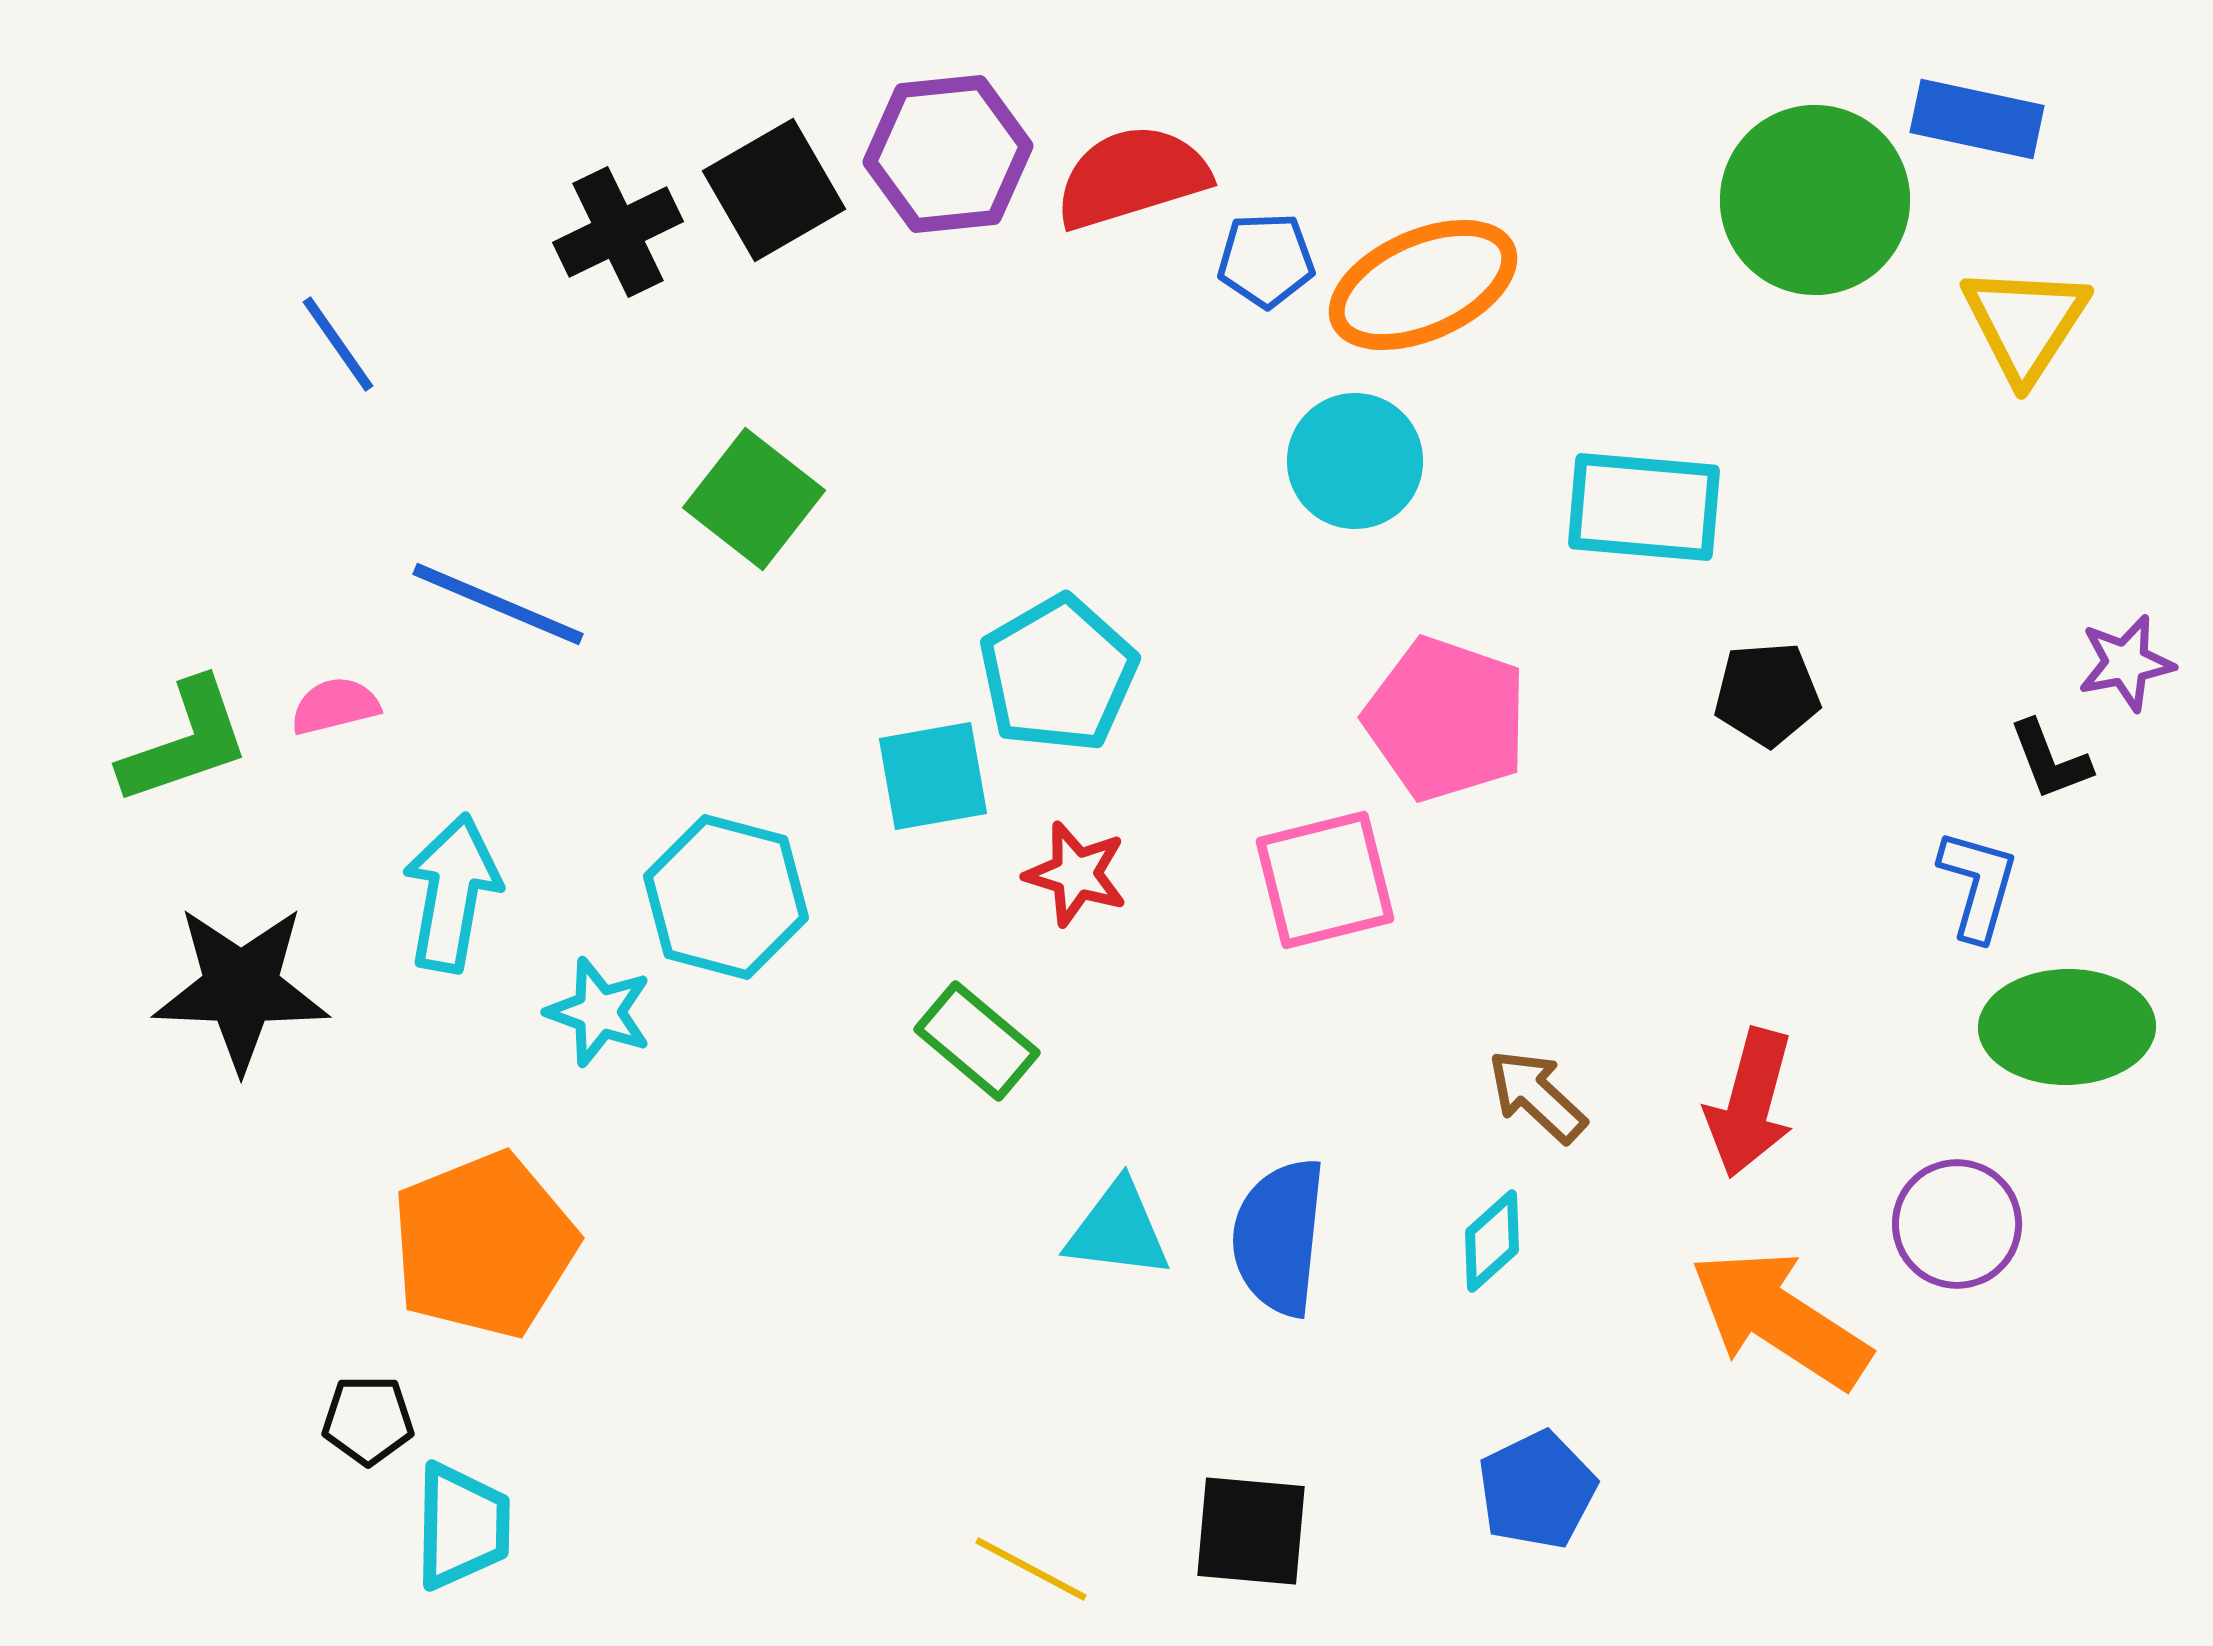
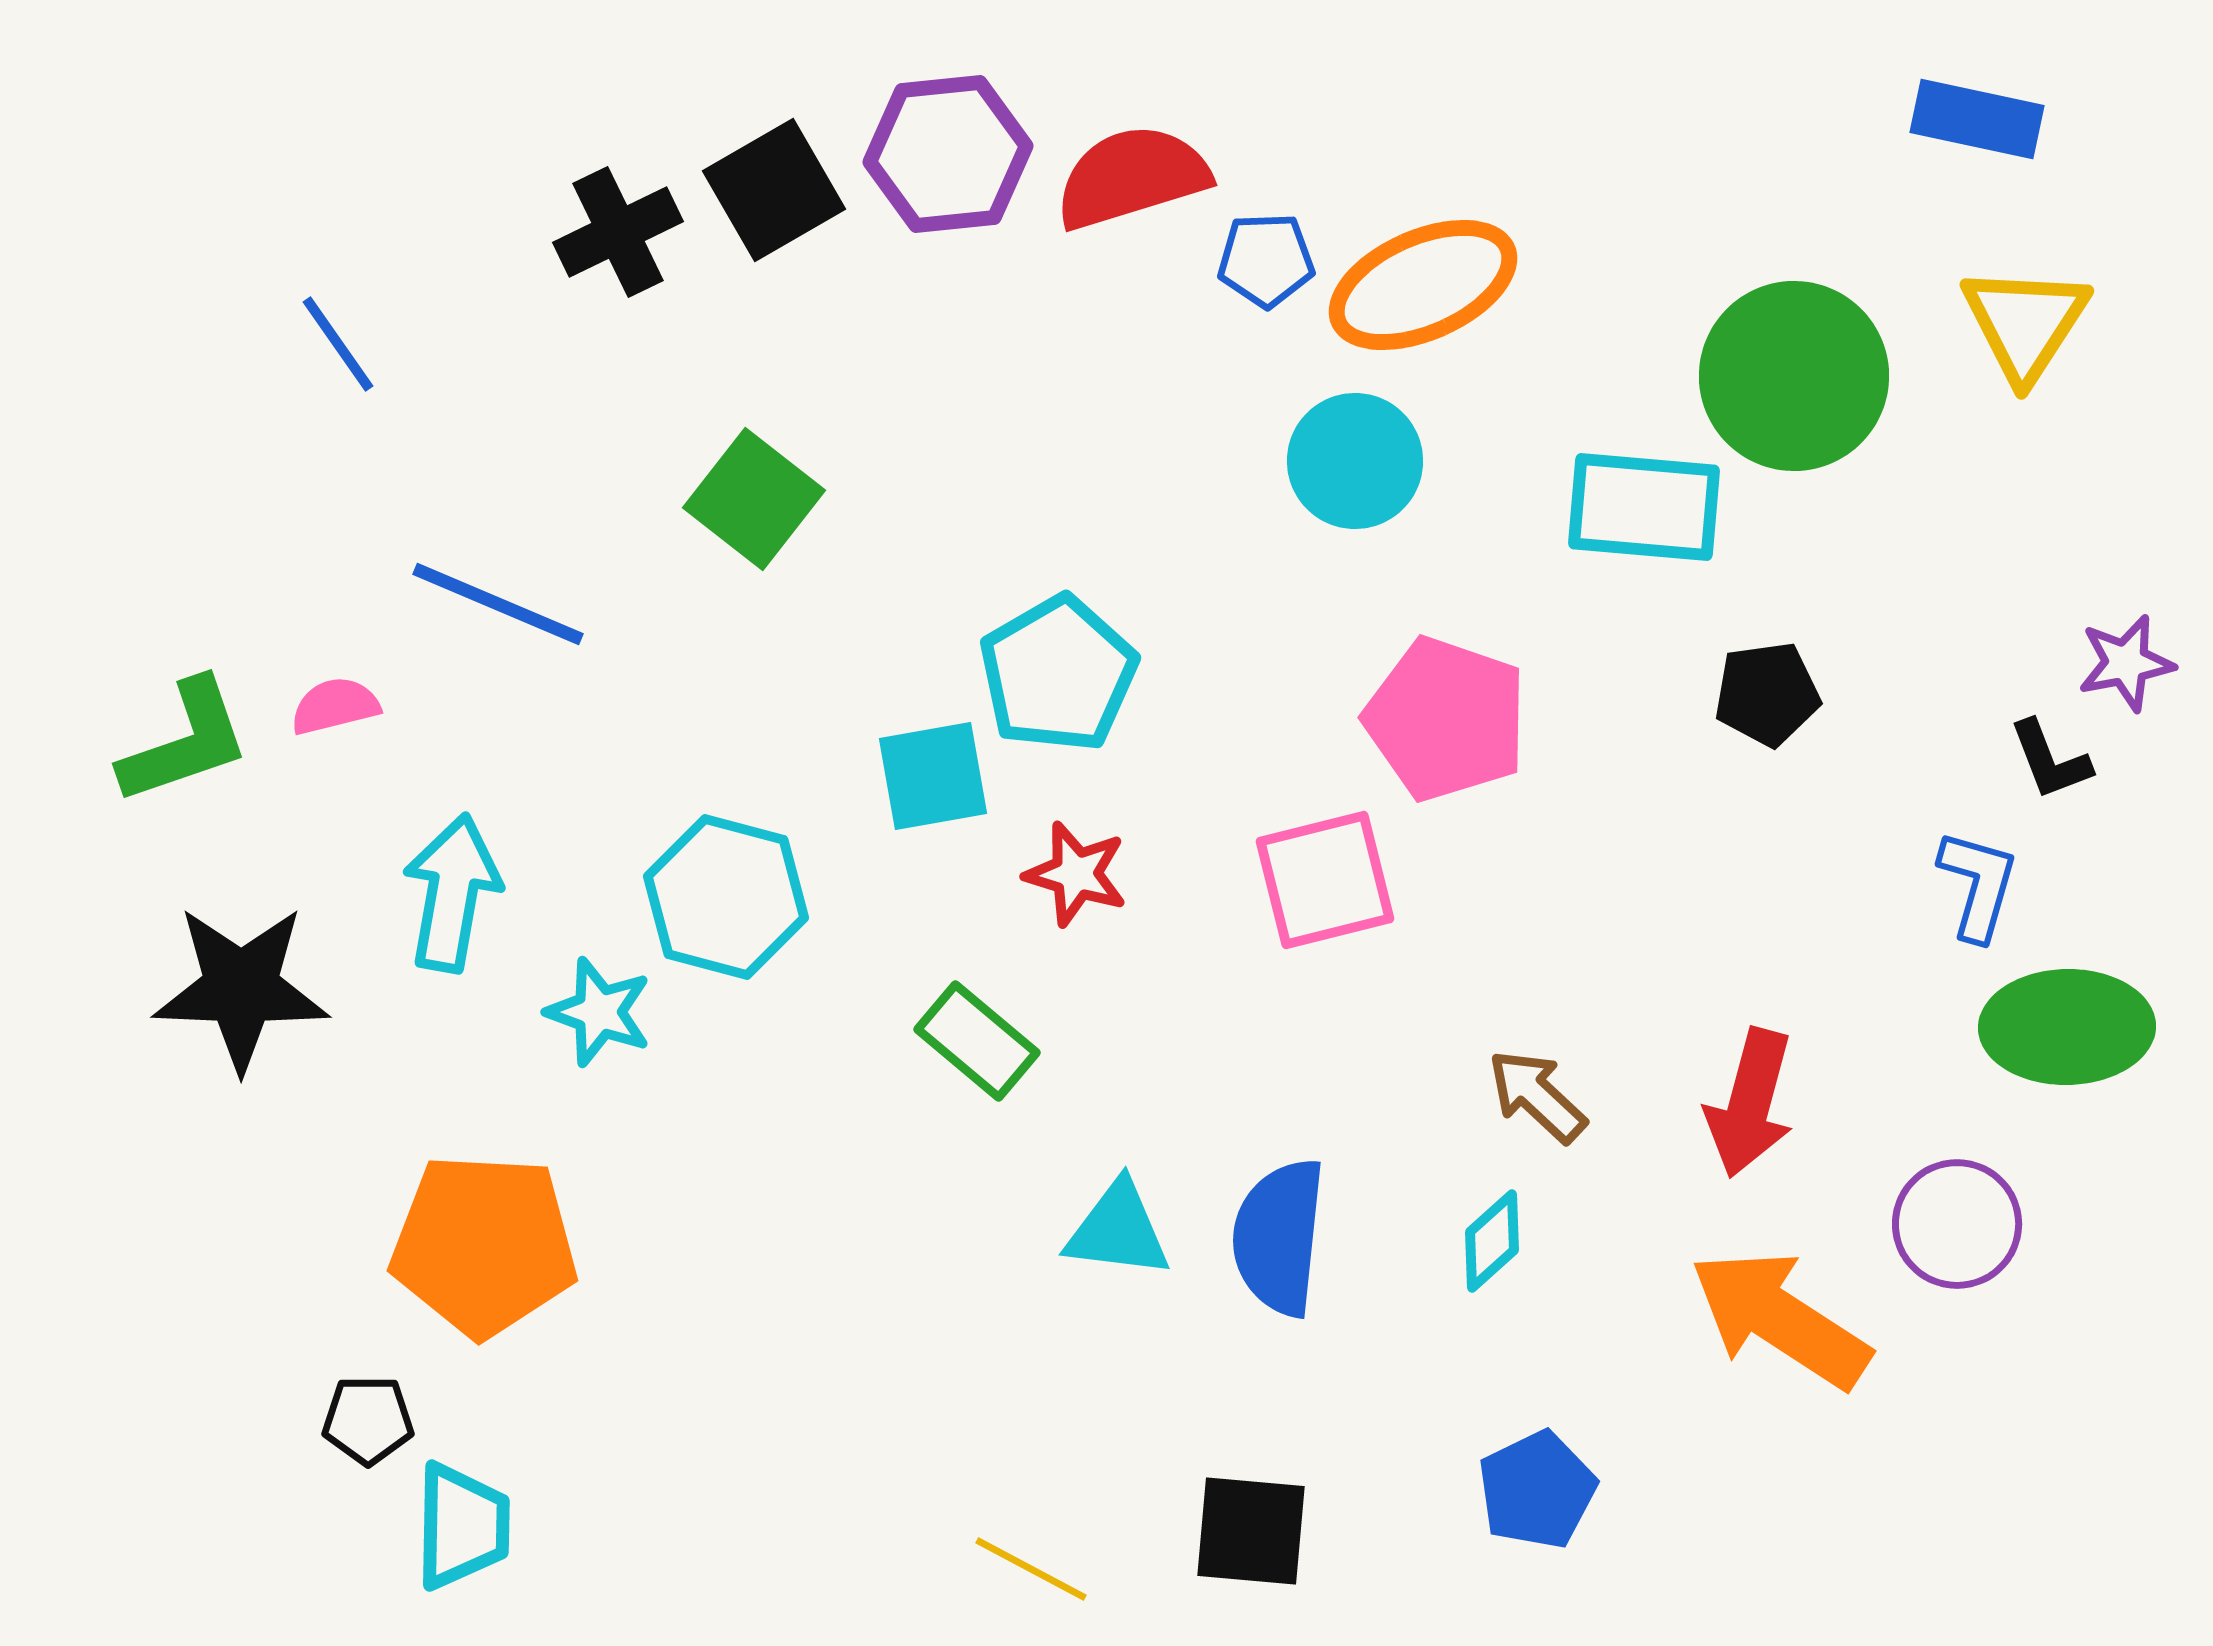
green circle at (1815, 200): moved 21 px left, 176 px down
black pentagon at (1767, 694): rotated 4 degrees counterclockwise
orange pentagon at (484, 1245): rotated 25 degrees clockwise
